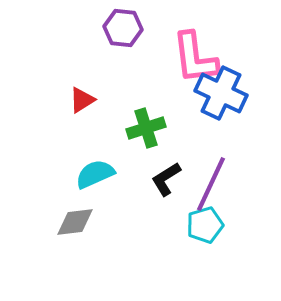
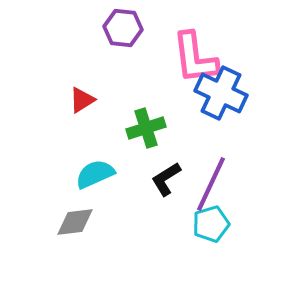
cyan pentagon: moved 6 px right, 1 px up
